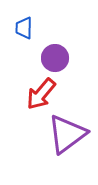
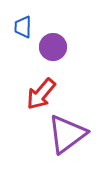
blue trapezoid: moved 1 px left, 1 px up
purple circle: moved 2 px left, 11 px up
